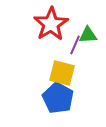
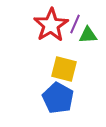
red star: moved 1 px down
purple line: moved 21 px up
yellow square: moved 2 px right, 4 px up
